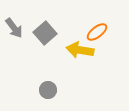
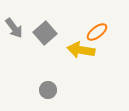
yellow arrow: moved 1 px right
